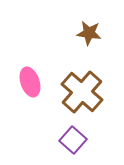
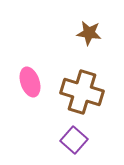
brown cross: rotated 24 degrees counterclockwise
purple square: moved 1 px right
